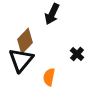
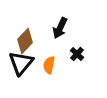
black arrow: moved 8 px right, 14 px down
black triangle: moved 3 px down
orange semicircle: moved 12 px up
